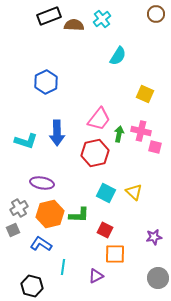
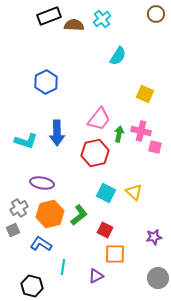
green L-shape: rotated 40 degrees counterclockwise
